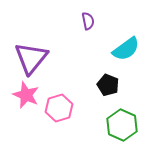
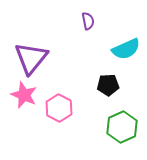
cyan semicircle: rotated 12 degrees clockwise
black pentagon: rotated 25 degrees counterclockwise
pink star: moved 2 px left
pink hexagon: rotated 16 degrees counterclockwise
green hexagon: moved 2 px down; rotated 12 degrees clockwise
